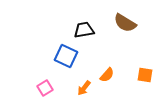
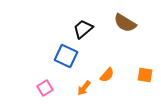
black trapezoid: moved 1 px left, 1 px up; rotated 30 degrees counterclockwise
